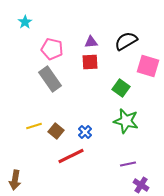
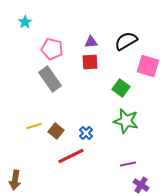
blue cross: moved 1 px right, 1 px down
